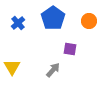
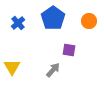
purple square: moved 1 px left, 1 px down
